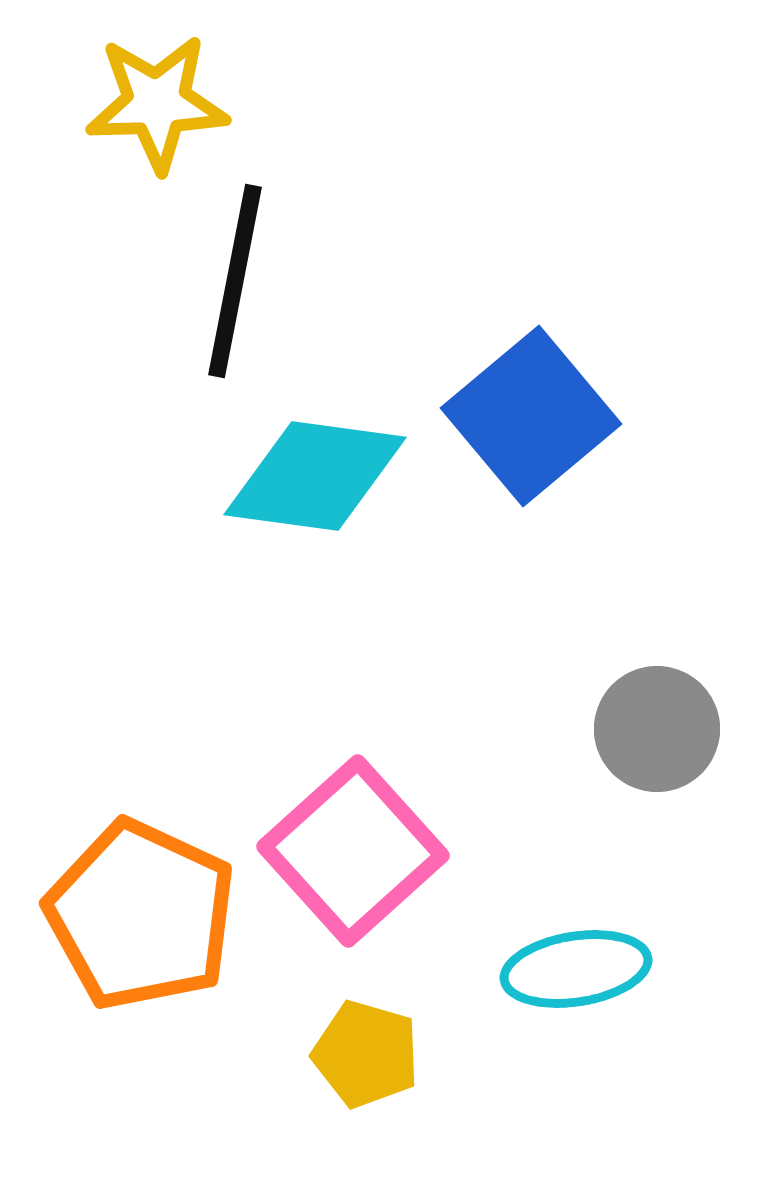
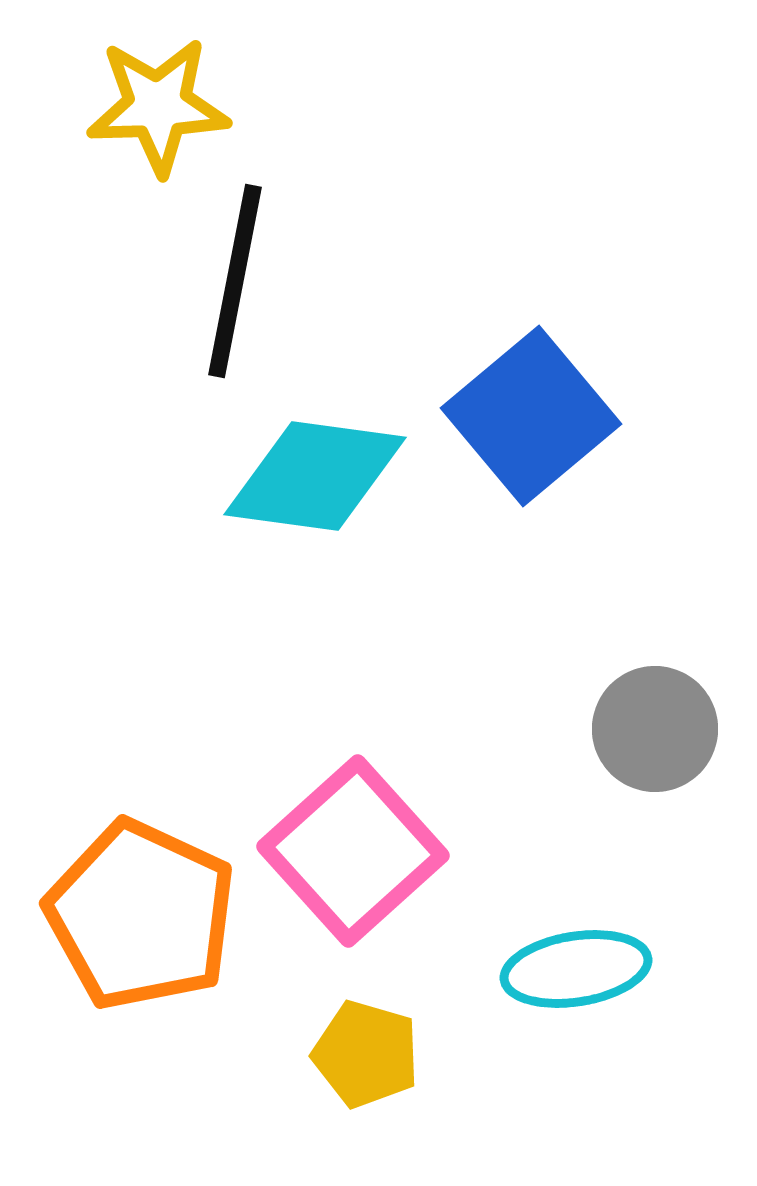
yellow star: moved 1 px right, 3 px down
gray circle: moved 2 px left
